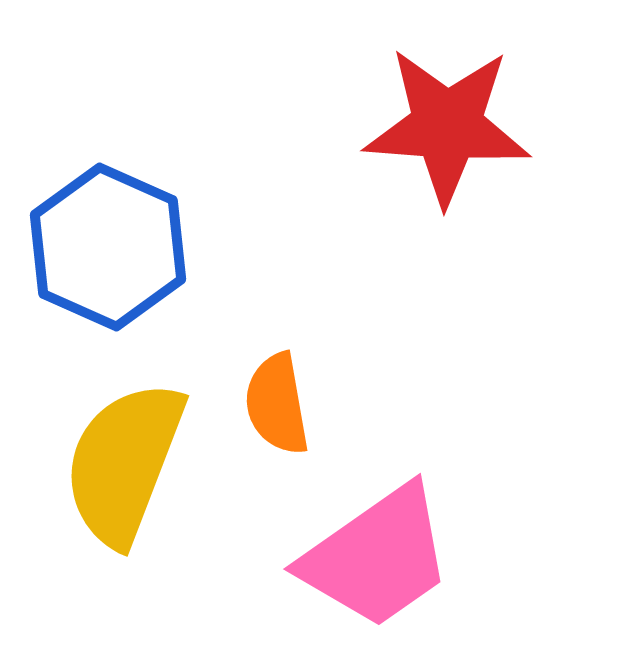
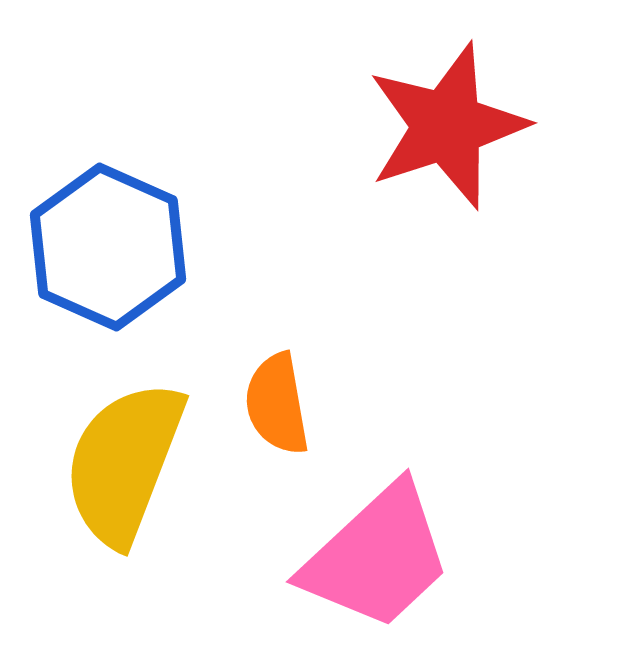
red star: rotated 22 degrees counterclockwise
pink trapezoid: rotated 8 degrees counterclockwise
